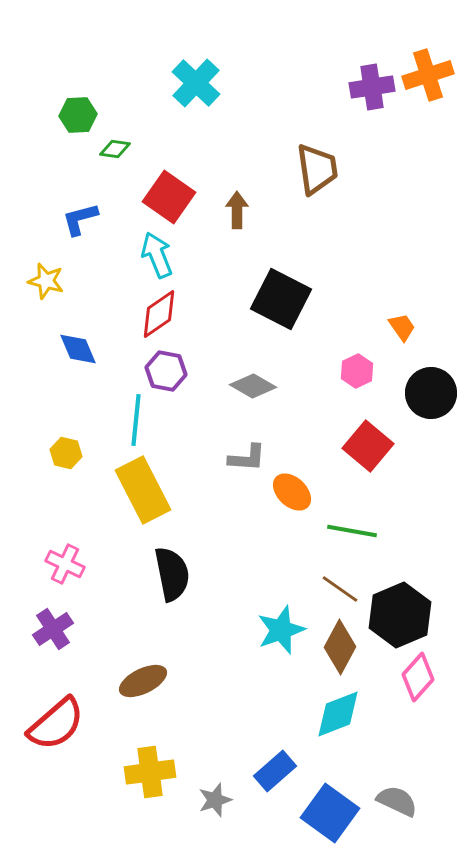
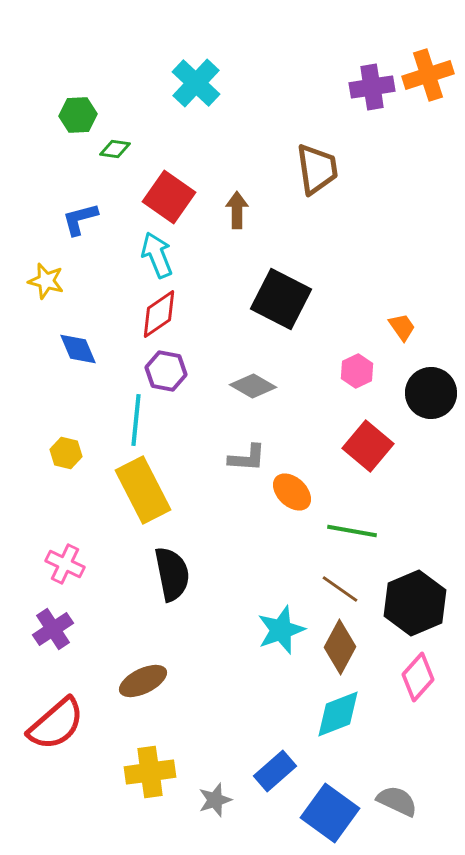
black hexagon at (400, 615): moved 15 px right, 12 px up
